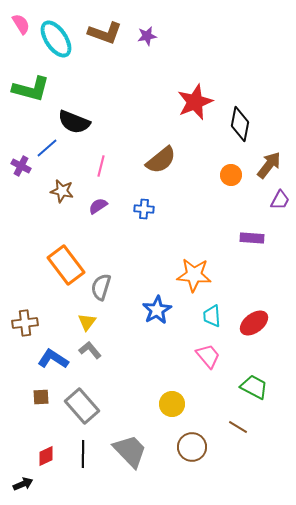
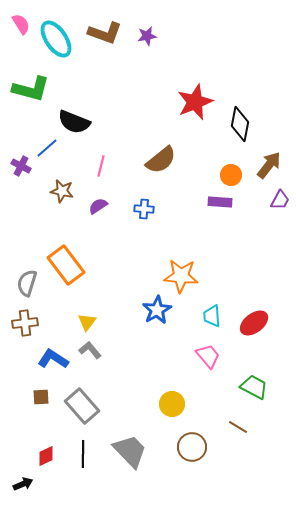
purple rectangle: moved 32 px left, 36 px up
orange star: moved 13 px left, 1 px down
gray semicircle: moved 74 px left, 4 px up
